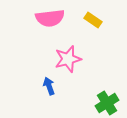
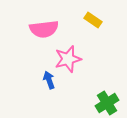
pink semicircle: moved 6 px left, 11 px down
blue arrow: moved 6 px up
